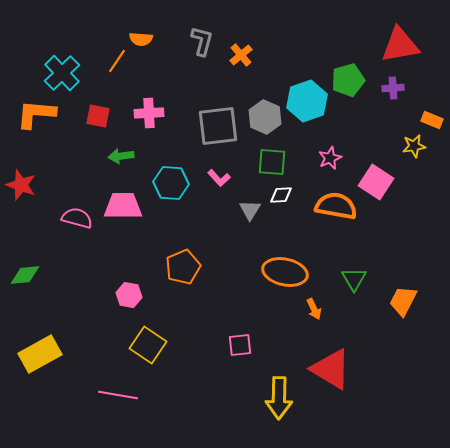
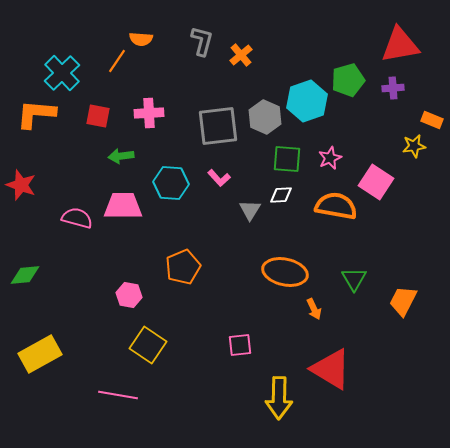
green square at (272, 162): moved 15 px right, 3 px up
